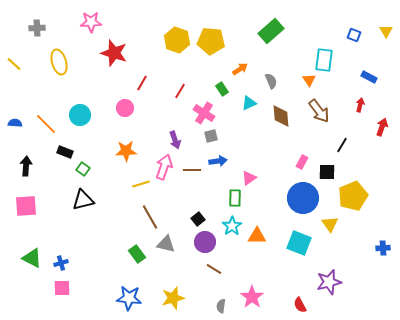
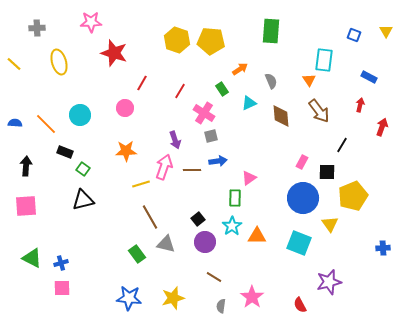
green rectangle at (271, 31): rotated 45 degrees counterclockwise
brown line at (214, 269): moved 8 px down
